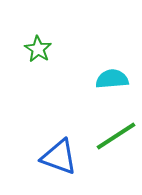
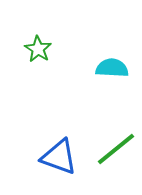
cyan semicircle: moved 11 px up; rotated 8 degrees clockwise
green line: moved 13 px down; rotated 6 degrees counterclockwise
